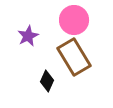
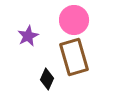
brown rectangle: rotated 15 degrees clockwise
black diamond: moved 2 px up
